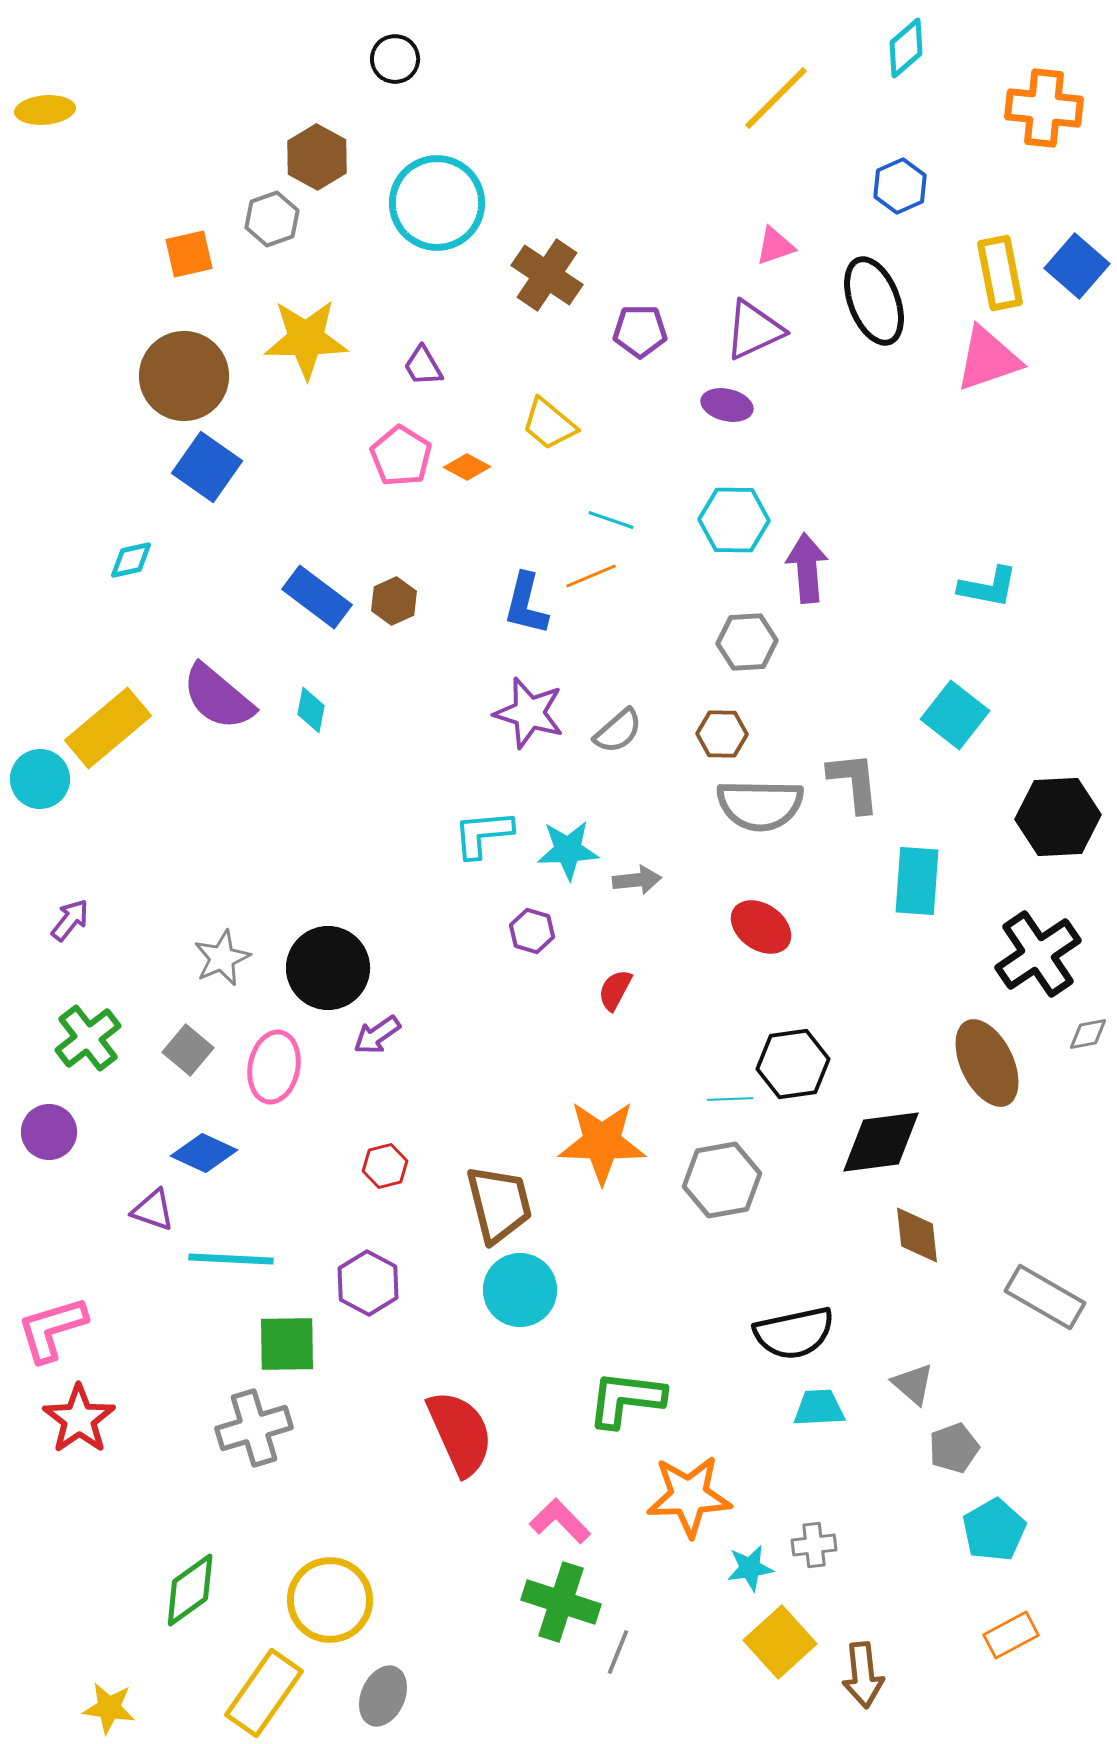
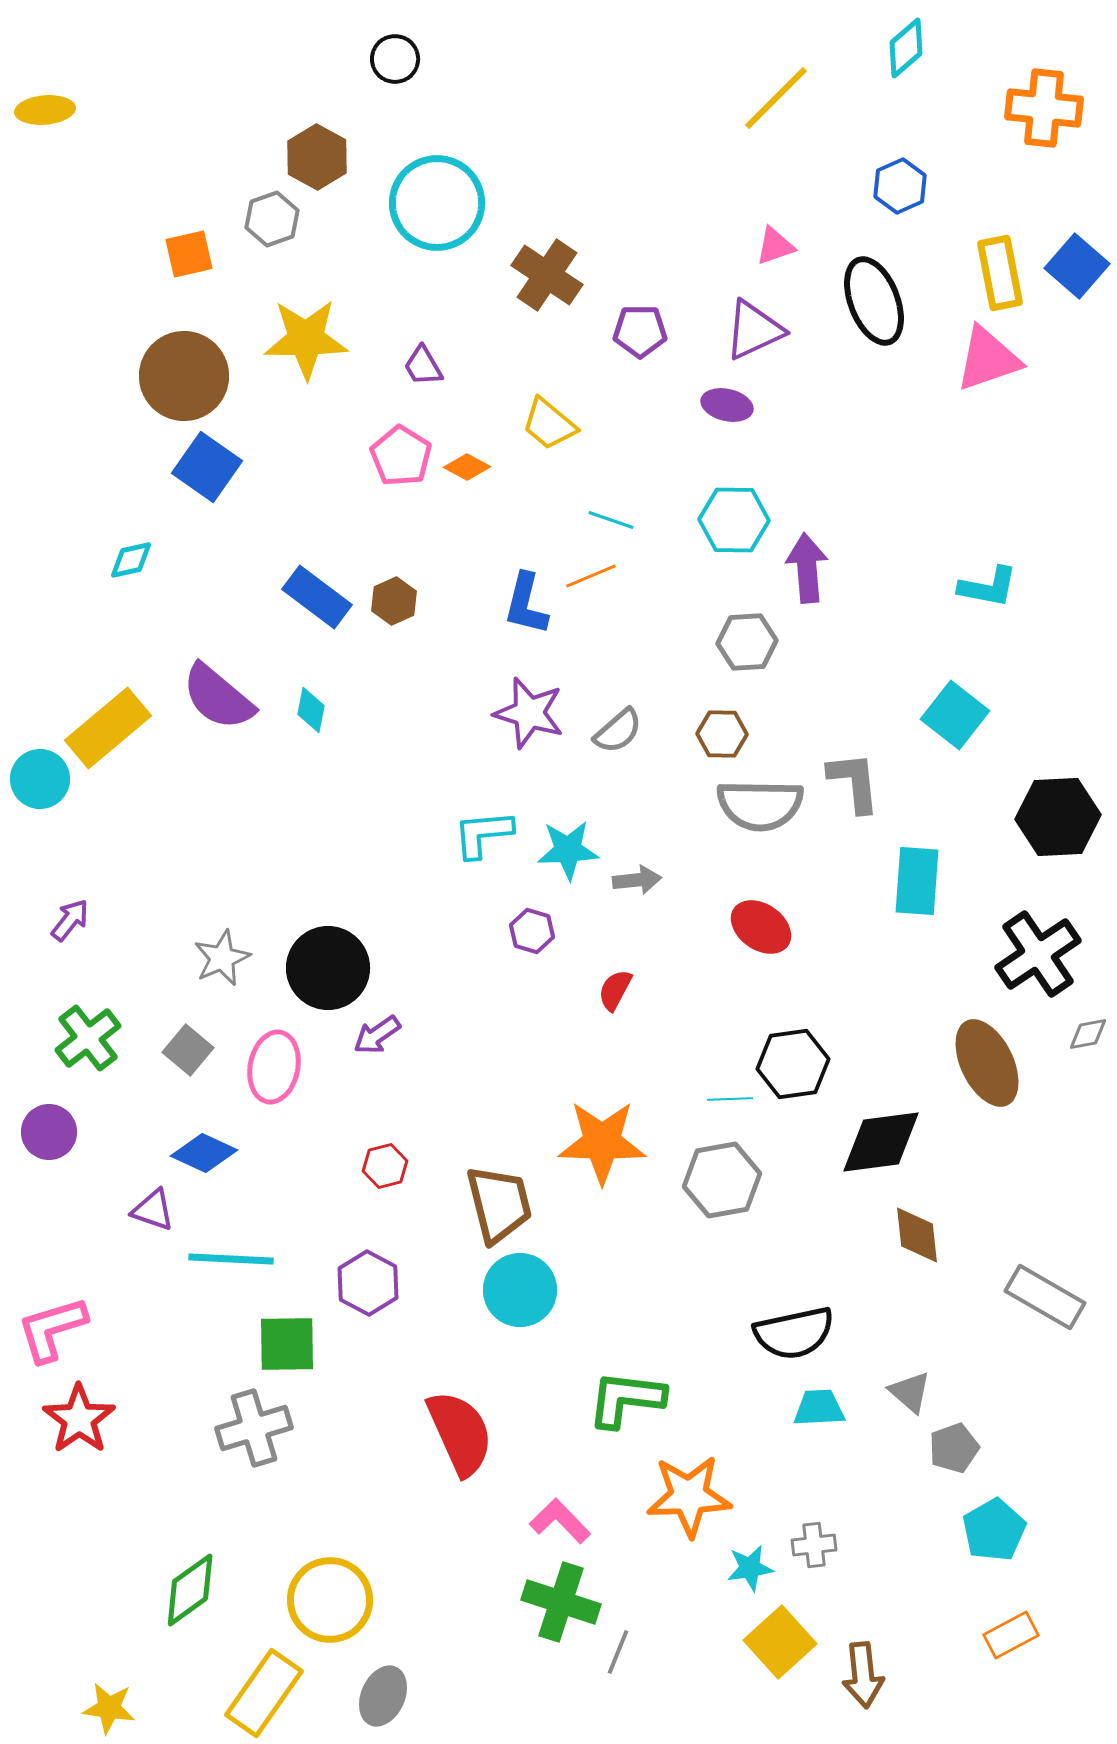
gray triangle at (913, 1384): moved 3 px left, 8 px down
